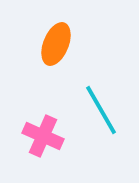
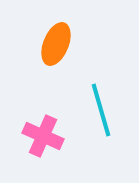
cyan line: rotated 14 degrees clockwise
